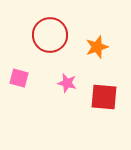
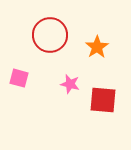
orange star: rotated 15 degrees counterclockwise
pink star: moved 3 px right, 1 px down
red square: moved 1 px left, 3 px down
